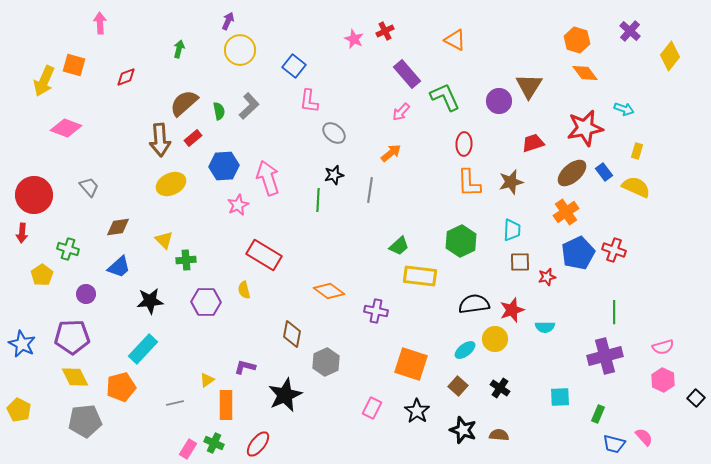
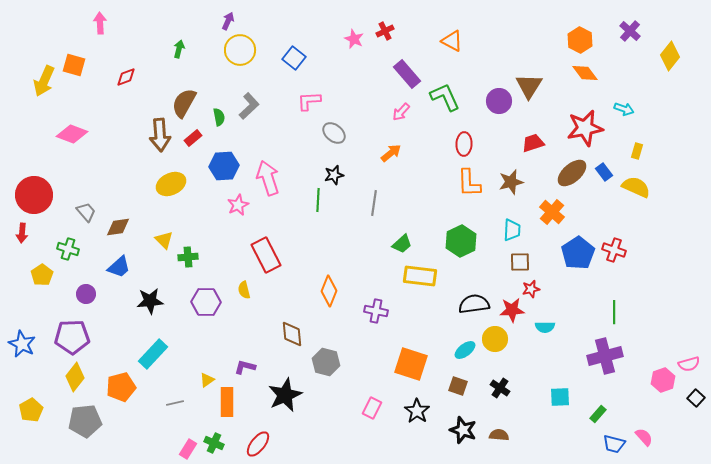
orange triangle at (455, 40): moved 3 px left, 1 px down
orange hexagon at (577, 40): moved 3 px right; rotated 10 degrees clockwise
blue square at (294, 66): moved 8 px up
pink L-shape at (309, 101): rotated 80 degrees clockwise
brown semicircle at (184, 103): rotated 20 degrees counterclockwise
green semicircle at (219, 111): moved 6 px down
pink diamond at (66, 128): moved 6 px right, 6 px down
brown arrow at (160, 140): moved 5 px up
gray trapezoid at (89, 187): moved 3 px left, 25 px down
gray line at (370, 190): moved 4 px right, 13 px down
orange cross at (566, 212): moved 14 px left; rotated 15 degrees counterclockwise
green trapezoid at (399, 246): moved 3 px right, 2 px up
blue pentagon at (578, 253): rotated 8 degrees counterclockwise
red rectangle at (264, 255): moved 2 px right; rotated 32 degrees clockwise
green cross at (186, 260): moved 2 px right, 3 px up
red star at (547, 277): moved 16 px left, 12 px down
orange diamond at (329, 291): rotated 76 degrees clockwise
red star at (512, 310): rotated 15 degrees clockwise
brown diamond at (292, 334): rotated 16 degrees counterclockwise
pink semicircle at (663, 347): moved 26 px right, 17 px down
cyan rectangle at (143, 349): moved 10 px right, 5 px down
gray hexagon at (326, 362): rotated 20 degrees counterclockwise
yellow diamond at (75, 377): rotated 64 degrees clockwise
pink hexagon at (663, 380): rotated 15 degrees clockwise
brown square at (458, 386): rotated 24 degrees counterclockwise
orange rectangle at (226, 405): moved 1 px right, 3 px up
yellow pentagon at (19, 410): moved 12 px right; rotated 15 degrees clockwise
green rectangle at (598, 414): rotated 18 degrees clockwise
